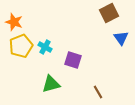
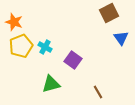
purple square: rotated 18 degrees clockwise
